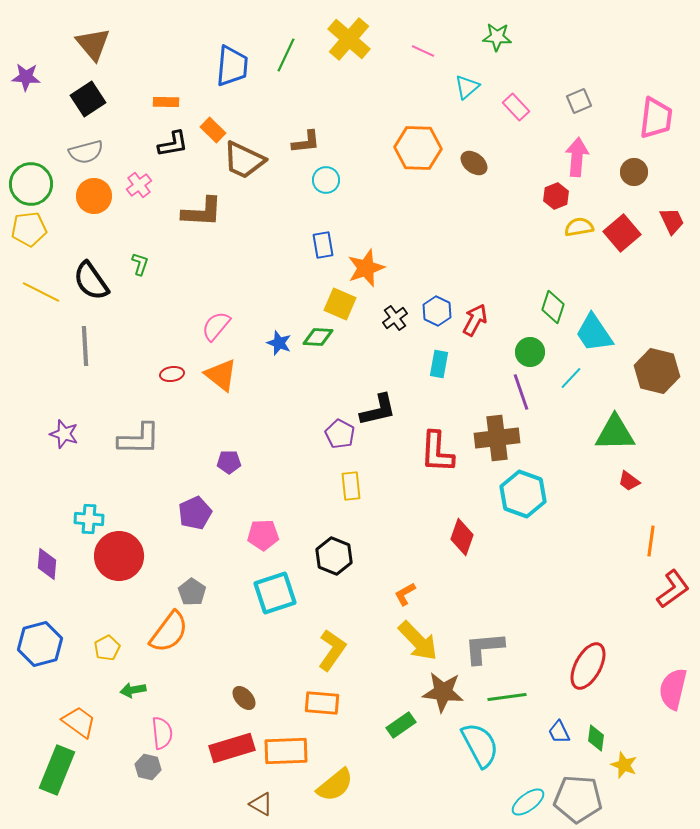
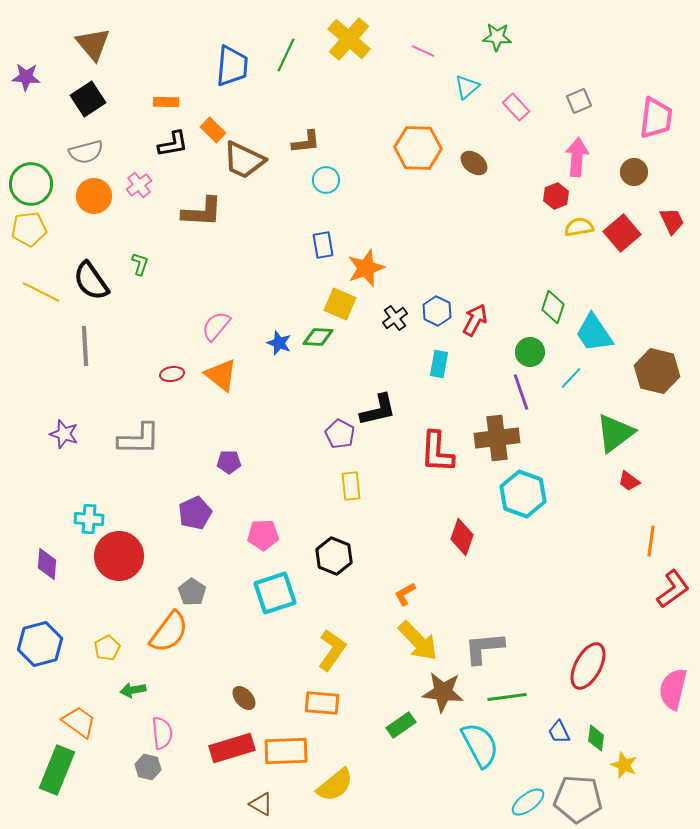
green triangle at (615, 433): rotated 36 degrees counterclockwise
